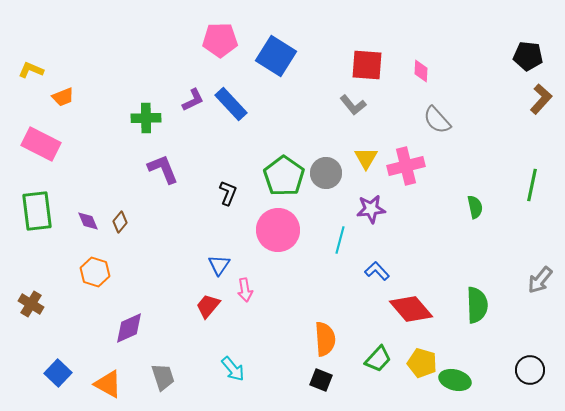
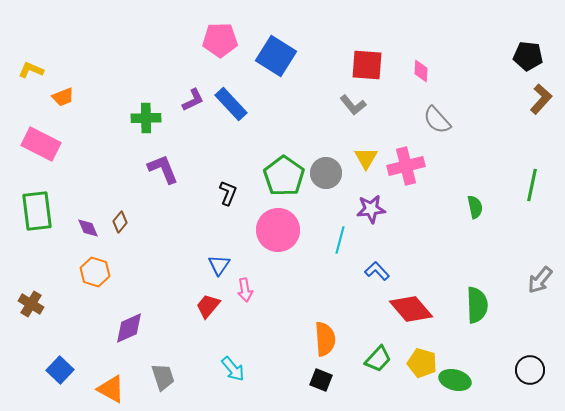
purple diamond at (88, 221): moved 7 px down
blue square at (58, 373): moved 2 px right, 3 px up
orange triangle at (108, 384): moved 3 px right, 5 px down
